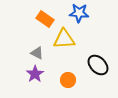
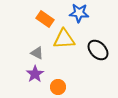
black ellipse: moved 15 px up
orange circle: moved 10 px left, 7 px down
